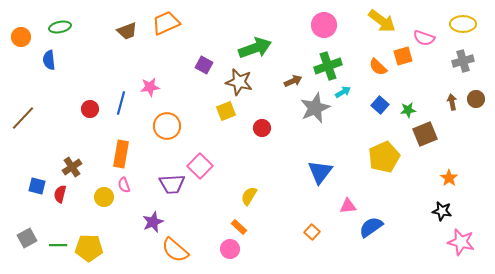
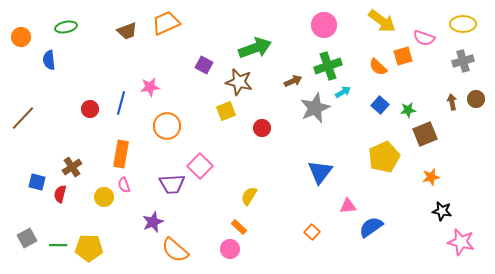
green ellipse at (60, 27): moved 6 px right
orange star at (449, 178): moved 18 px left, 1 px up; rotated 24 degrees clockwise
blue square at (37, 186): moved 4 px up
